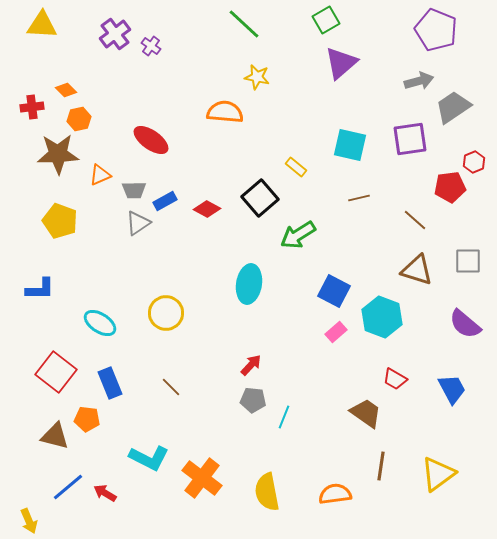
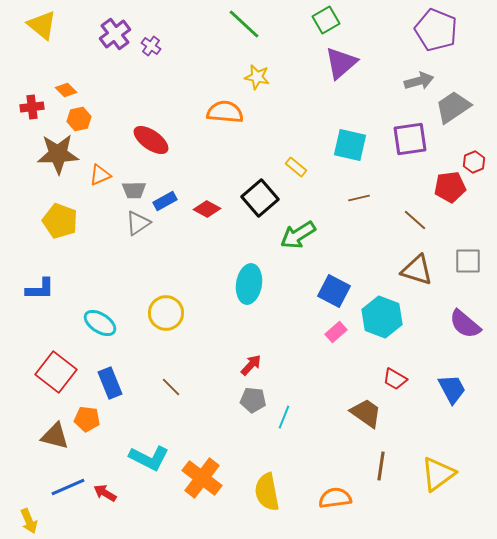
yellow triangle at (42, 25): rotated 36 degrees clockwise
blue line at (68, 487): rotated 16 degrees clockwise
orange semicircle at (335, 494): moved 4 px down
